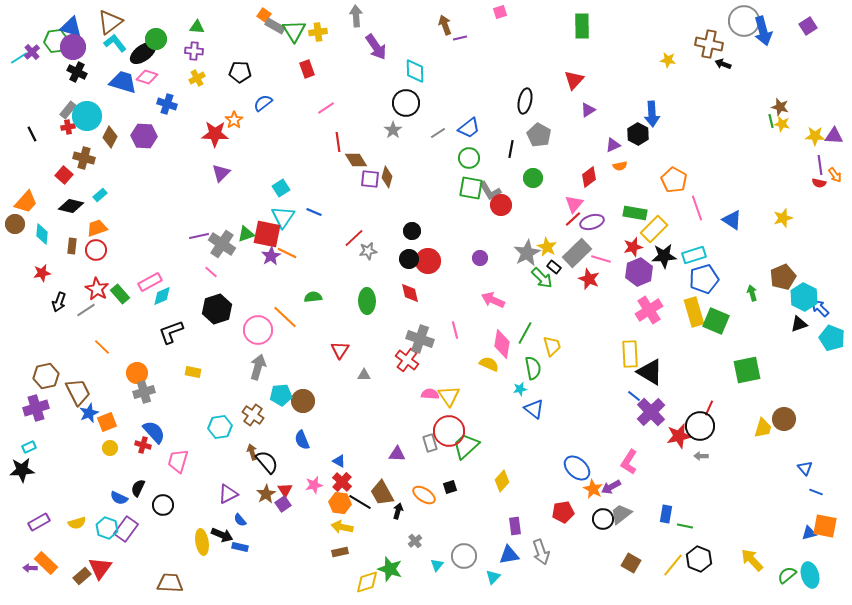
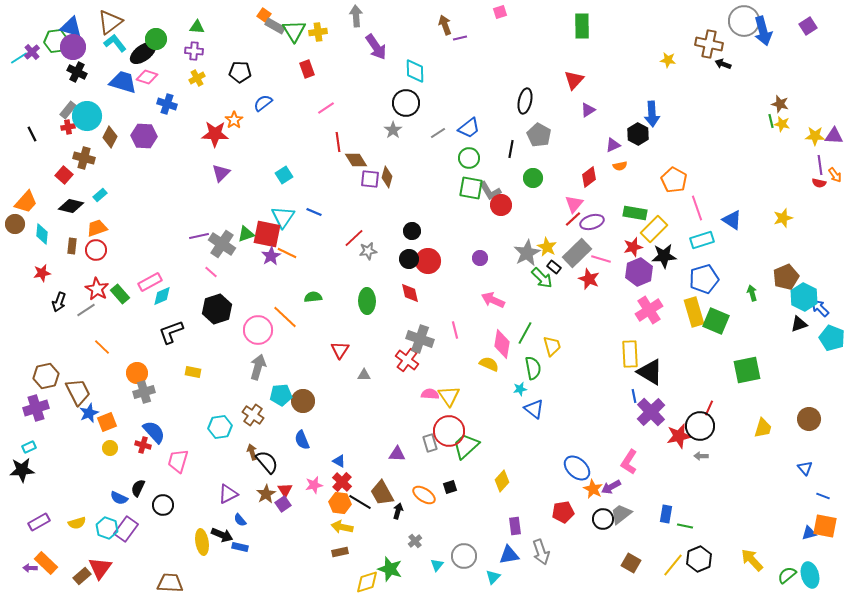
brown star at (780, 107): moved 3 px up
cyan square at (281, 188): moved 3 px right, 13 px up
cyan rectangle at (694, 255): moved 8 px right, 15 px up
brown pentagon at (783, 277): moved 3 px right
blue line at (634, 396): rotated 40 degrees clockwise
brown circle at (784, 419): moved 25 px right
blue line at (816, 492): moved 7 px right, 4 px down
black hexagon at (699, 559): rotated 15 degrees clockwise
